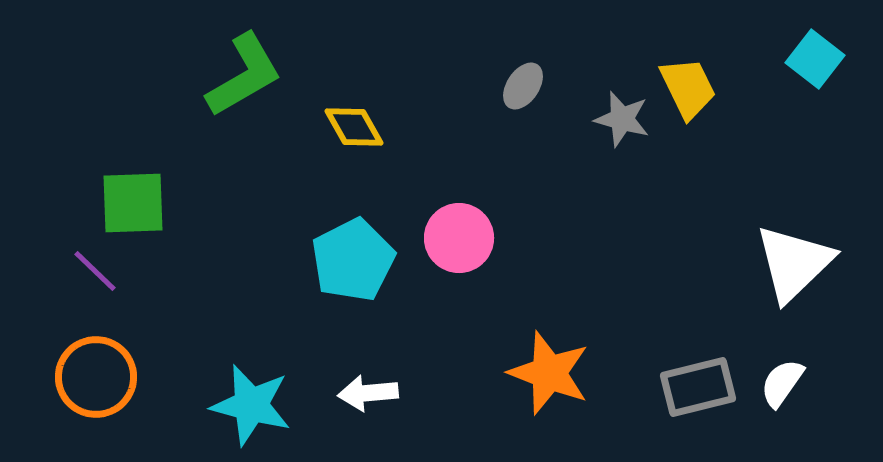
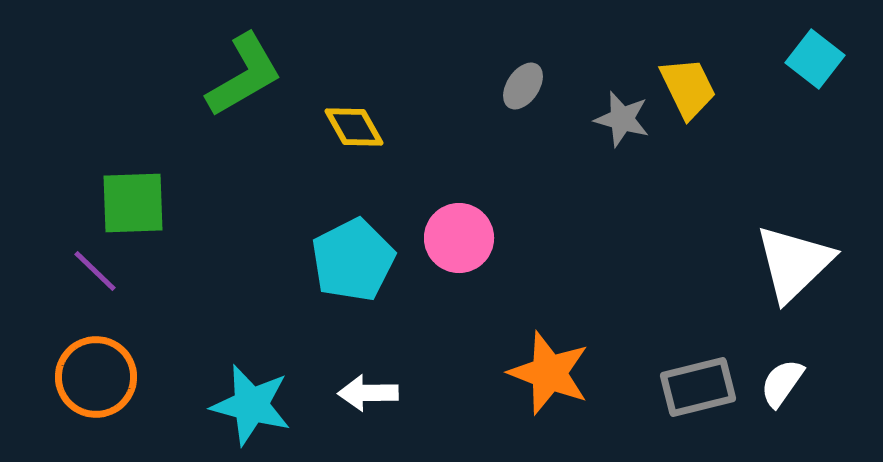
white arrow: rotated 4 degrees clockwise
